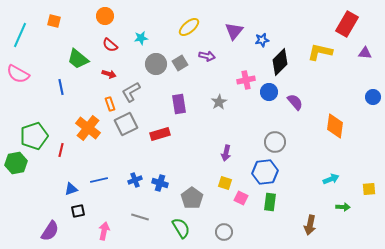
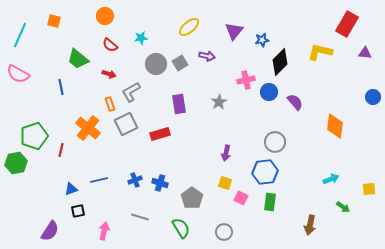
green arrow at (343, 207): rotated 32 degrees clockwise
